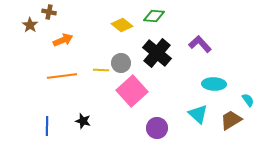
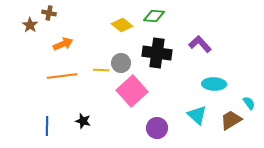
brown cross: moved 1 px down
orange arrow: moved 4 px down
black cross: rotated 32 degrees counterclockwise
cyan semicircle: moved 1 px right, 3 px down
cyan triangle: moved 1 px left, 1 px down
